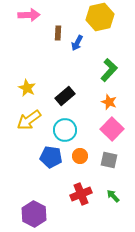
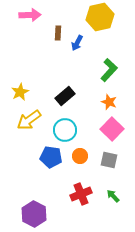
pink arrow: moved 1 px right
yellow star: moved 7 px left, 4 px down; rotated 18 degrees clockwise
